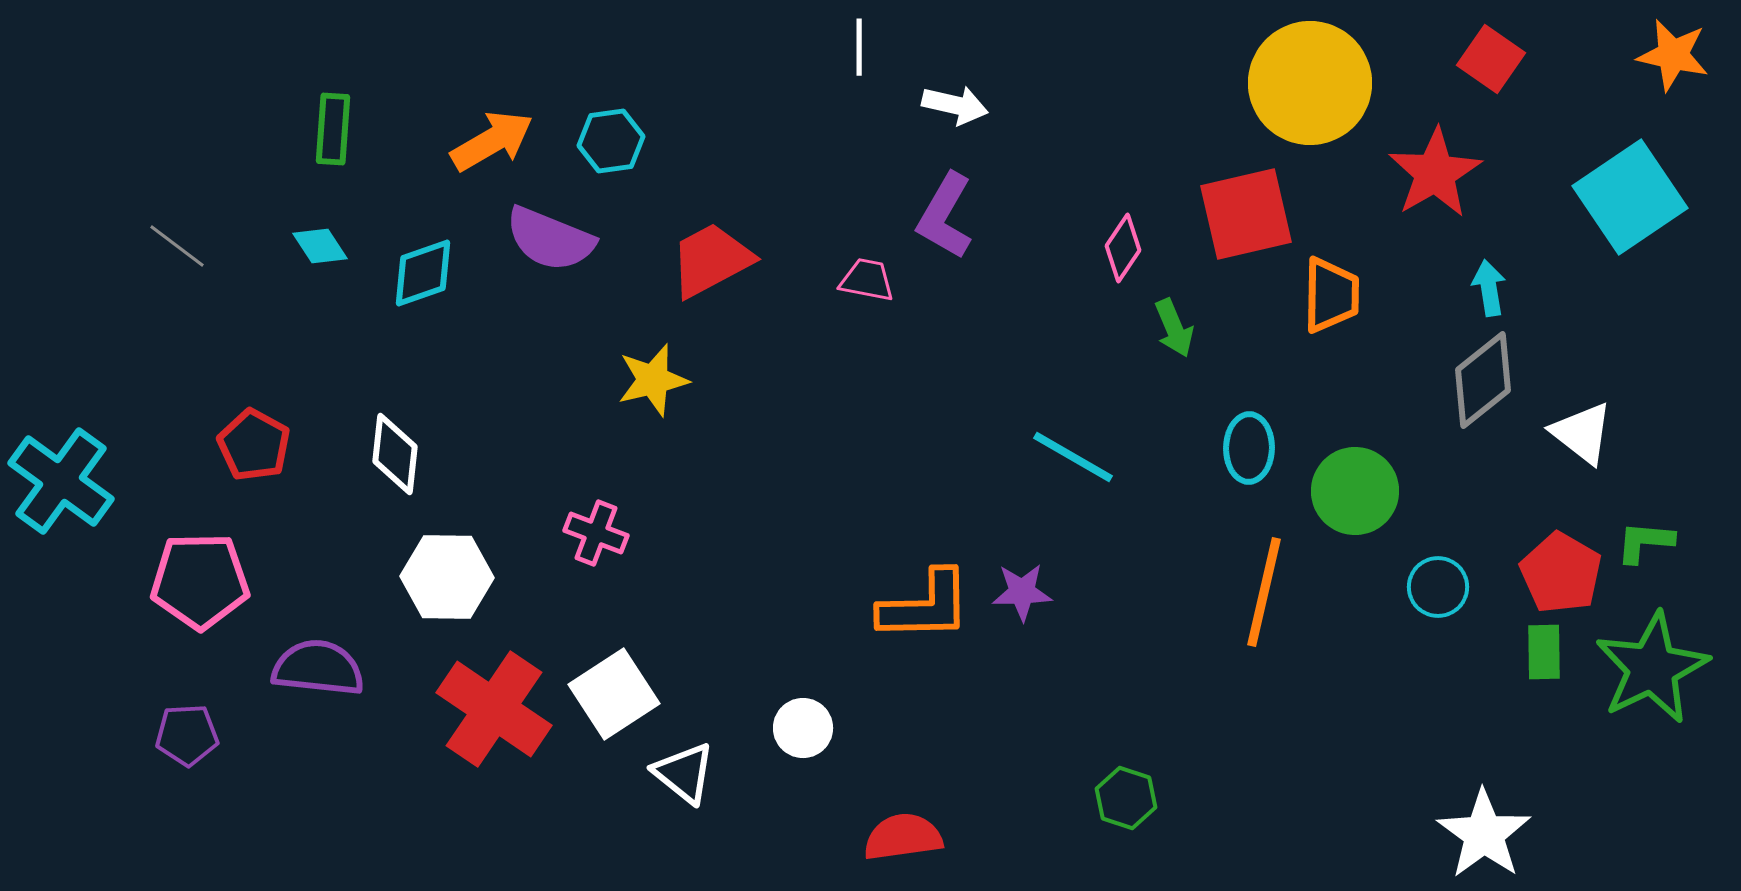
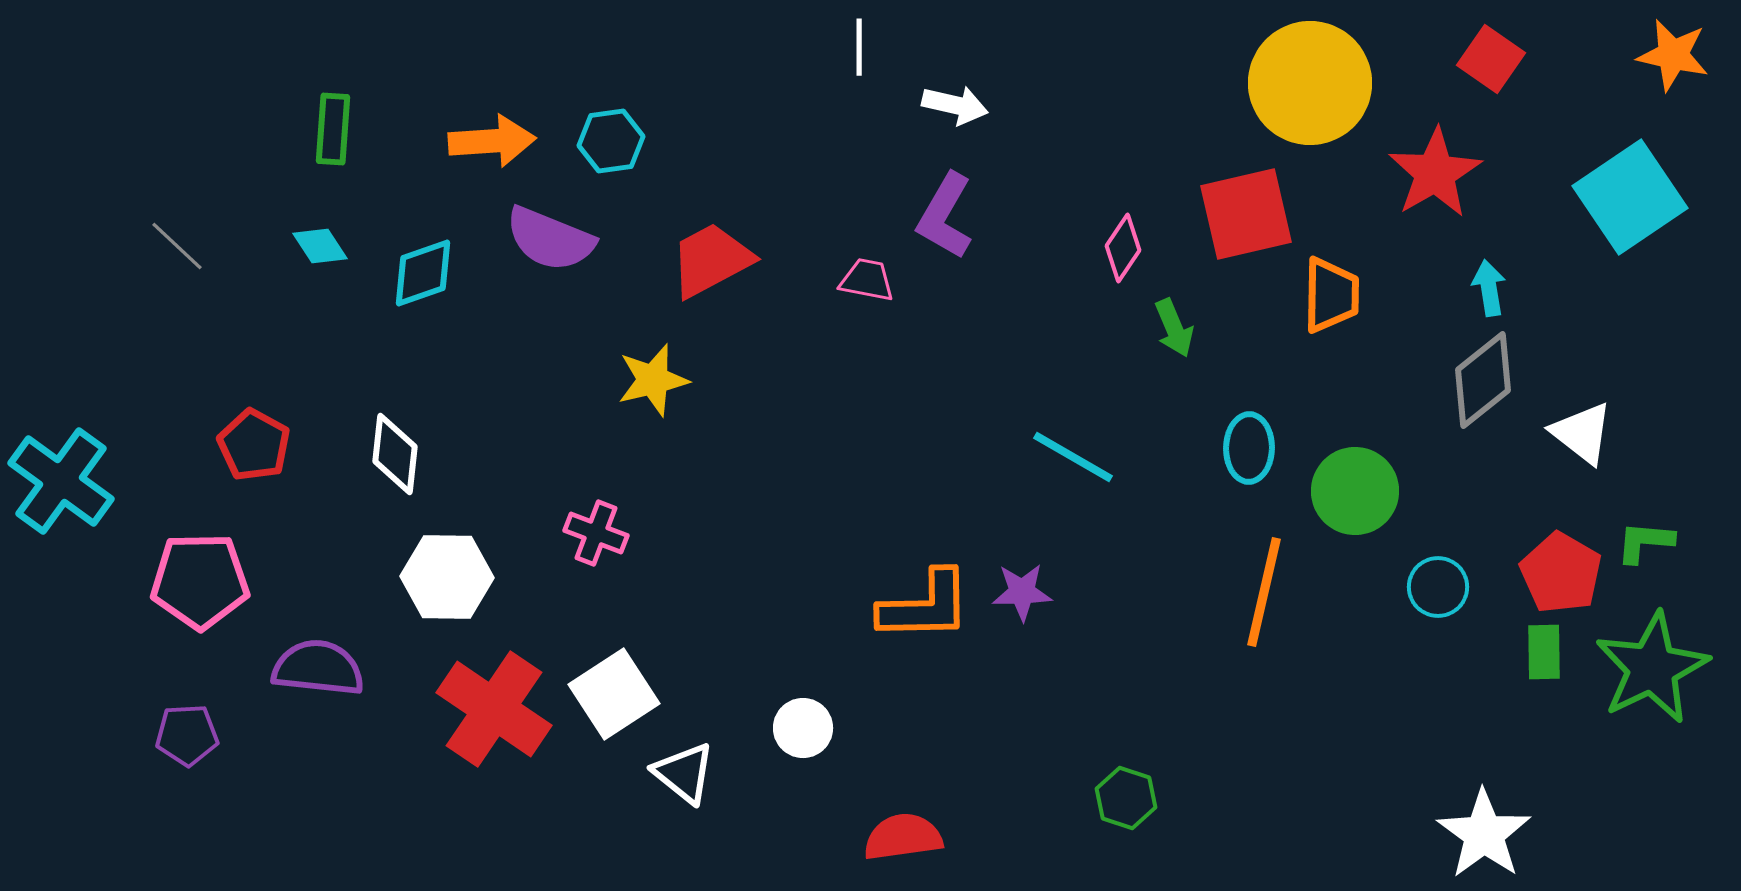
orange arrow at (492, 141): rotated 26 degrees clockwise
gray line at (177, 246): rotated 6 degrees clockwise
